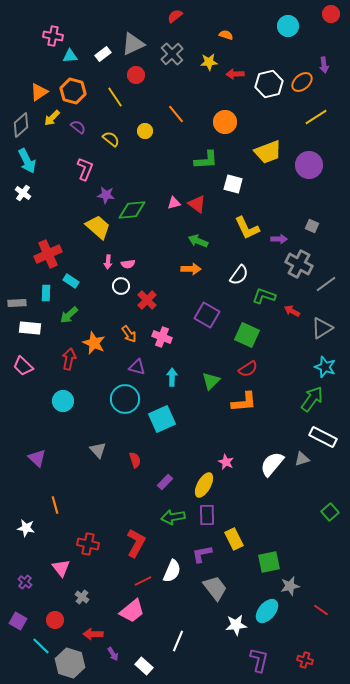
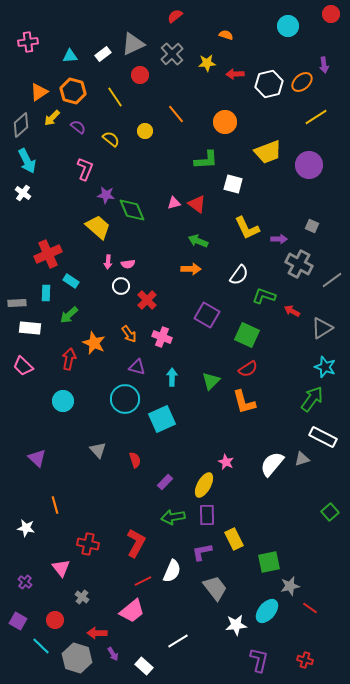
pink cross at (53, 36): moved 25 px left, 6 px down; rotated 18 degrees counterclockwise
yellow star at (209, 62): moved 2 px left, 1 px down
red circle at (136, 75): moved 4 px right
green diamond at (132, 210): rotated 72 degrees clockwise
gray line at (326, 284): moved 6 px right, 4 px up
orange L-shape at (244, 402): rotated 80 degrees clockwise
purple L-shape at (202, 554): moved 2 px up
red line at (321, 610): moved 11 px left, 2 px up
red arrow at (93, 634): moved 4 px right, 1 px up
white line at (178, 641): rotated 35 degrees clockwise
gray hexagon at (70, 663): moved 7 px right, 5 px up
